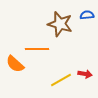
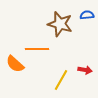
red arrow: moved 4 px up
yellow line: rotated 30 degrees counterclockwise
